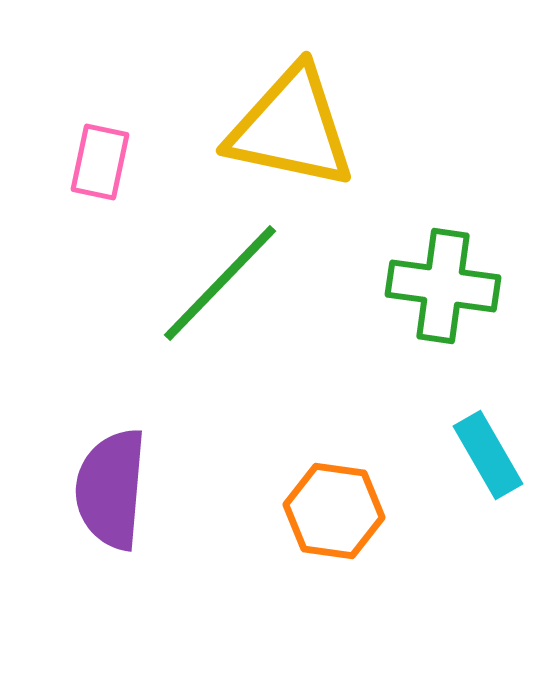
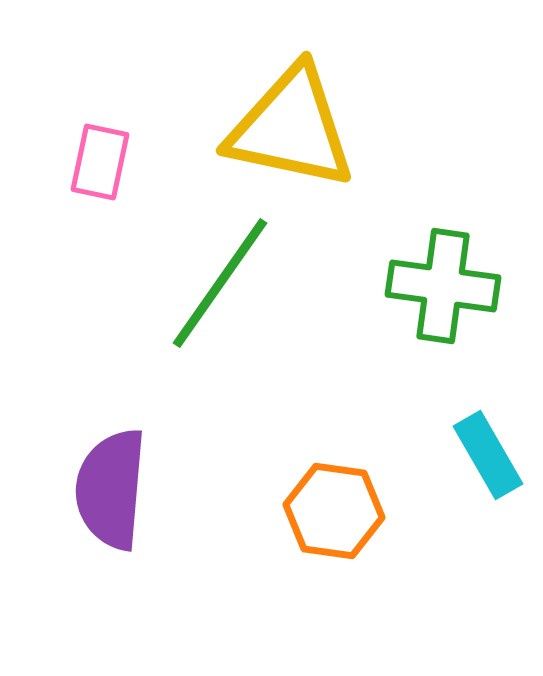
green line: rotated 9 degrees counterclockwise
